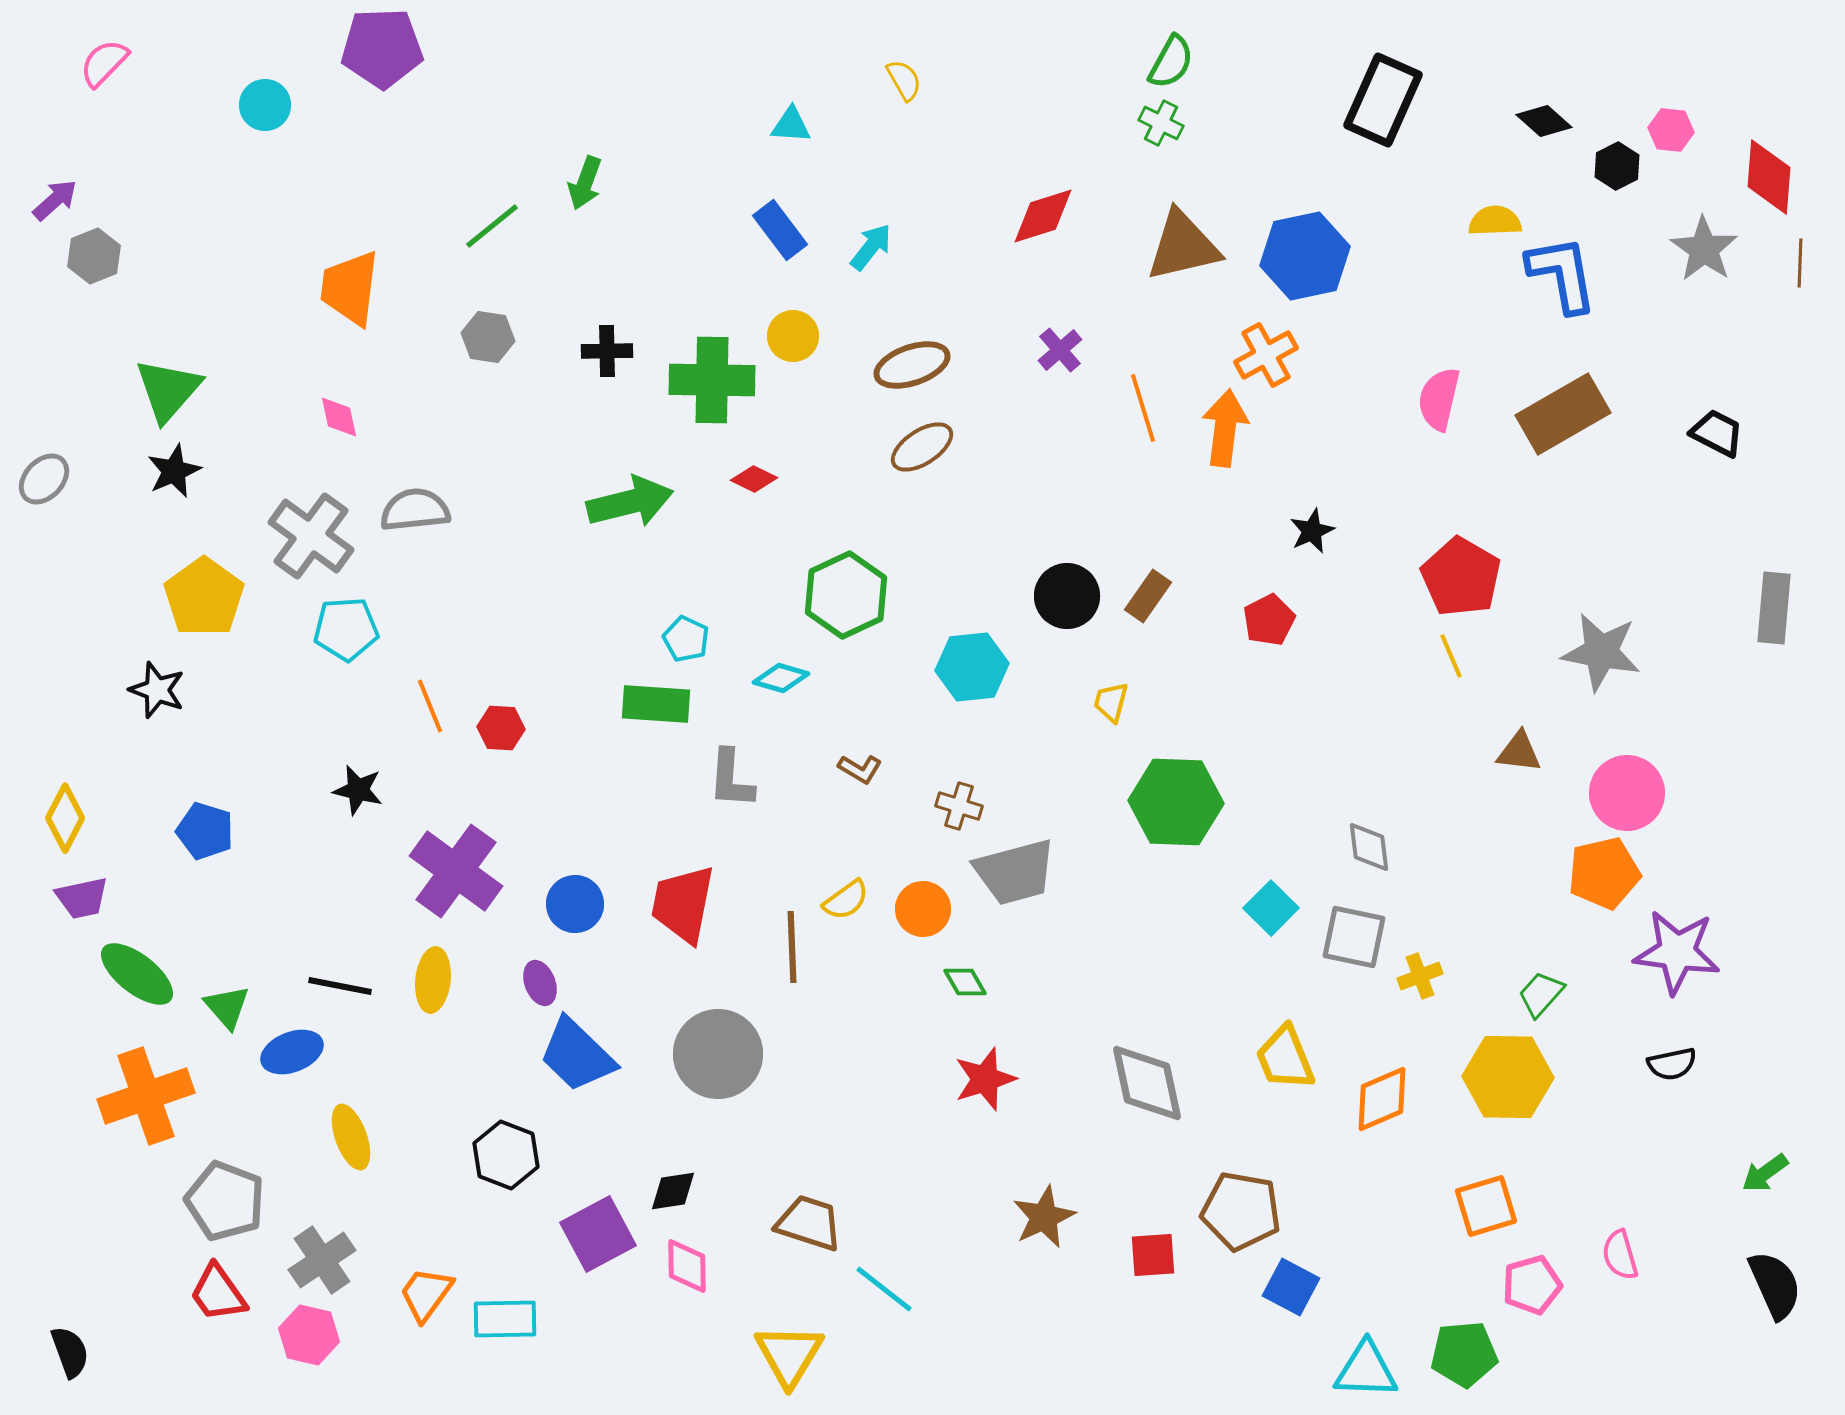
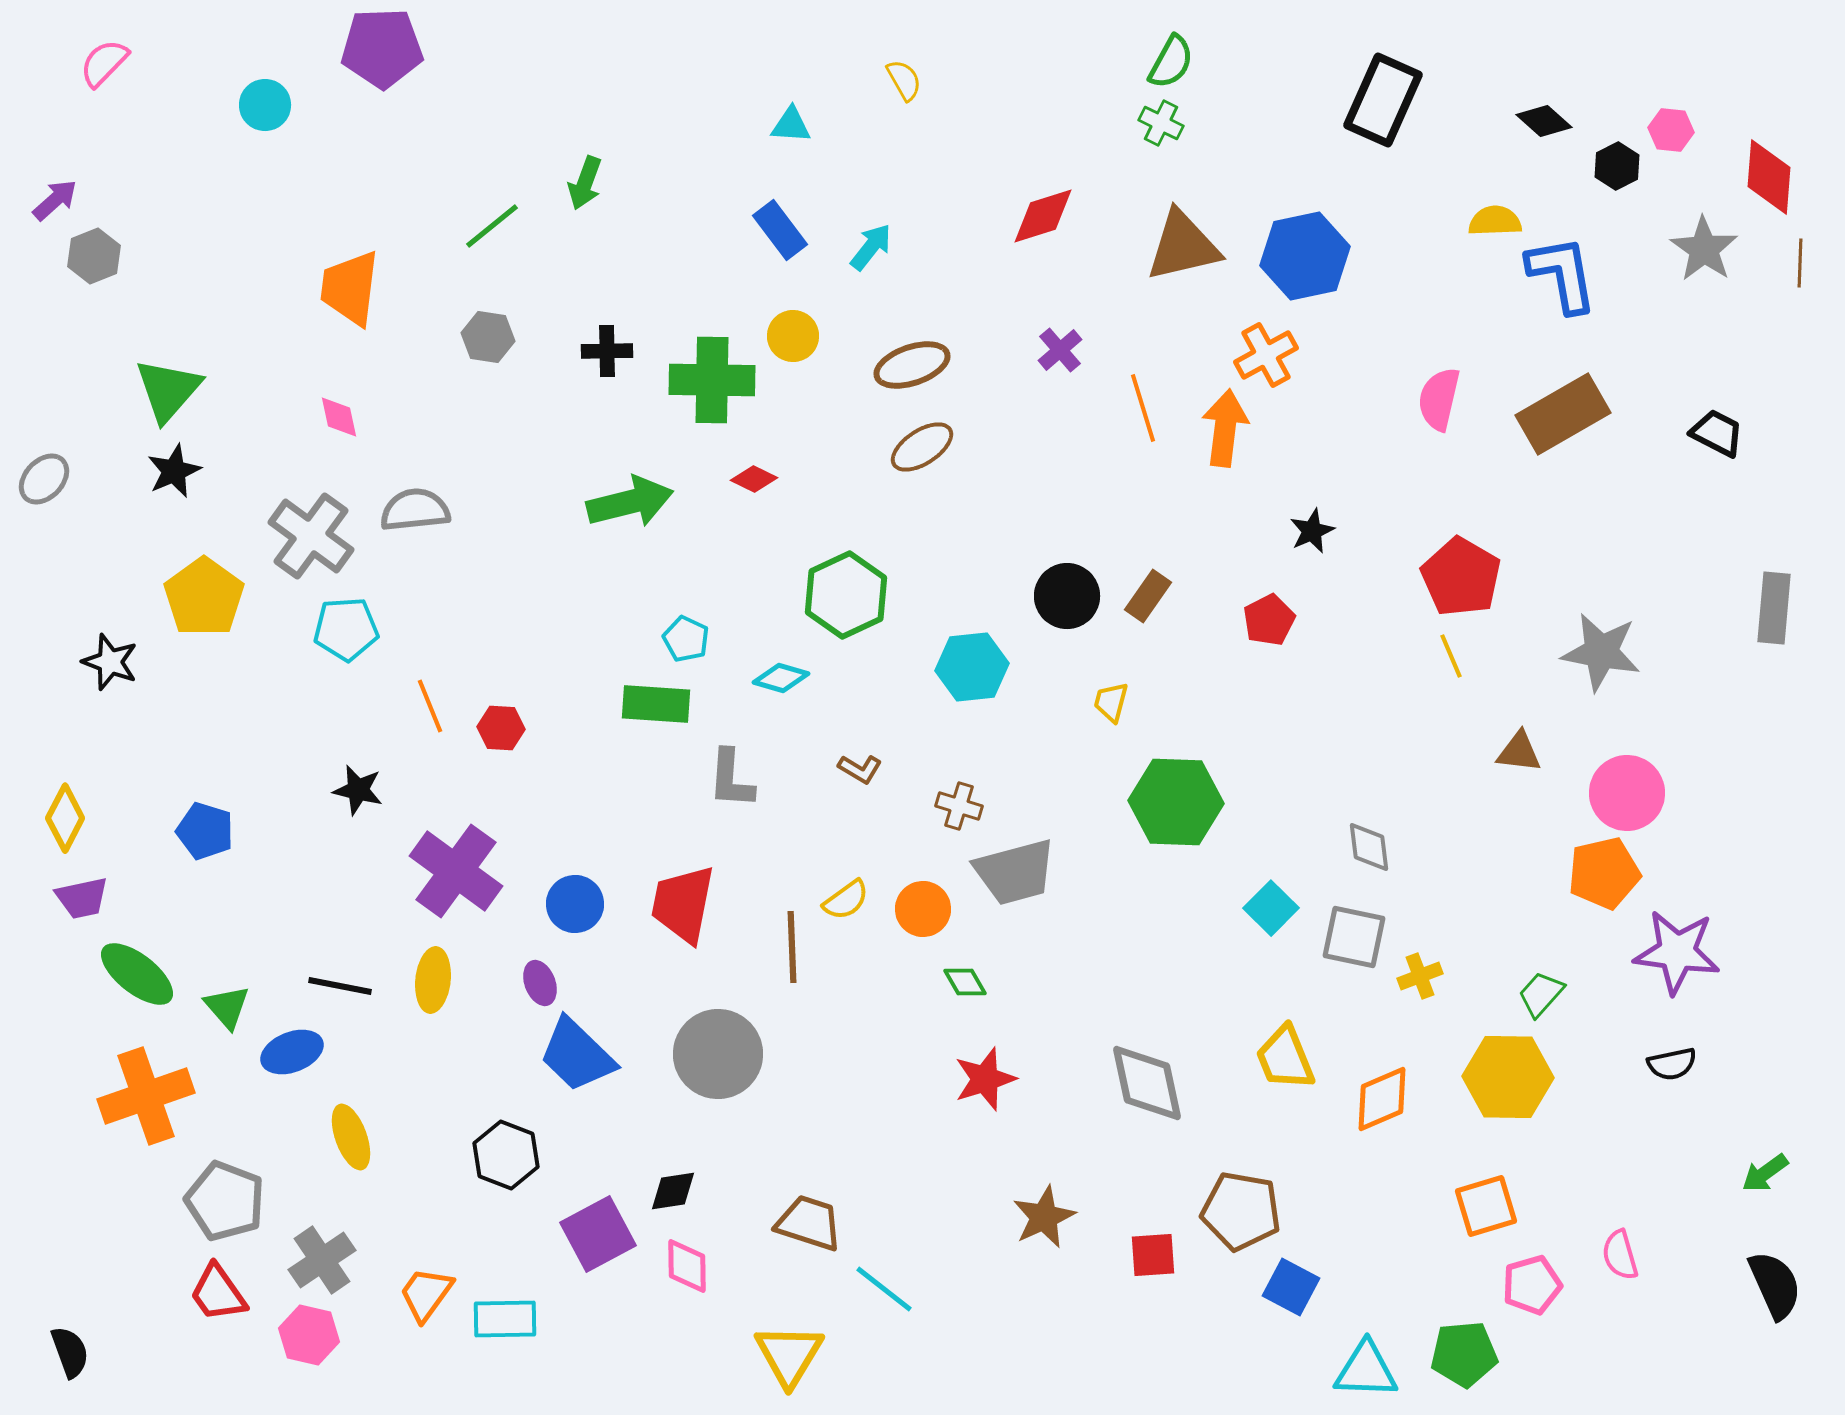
black star at (157, 690): moved 47 px left, 28 px up
